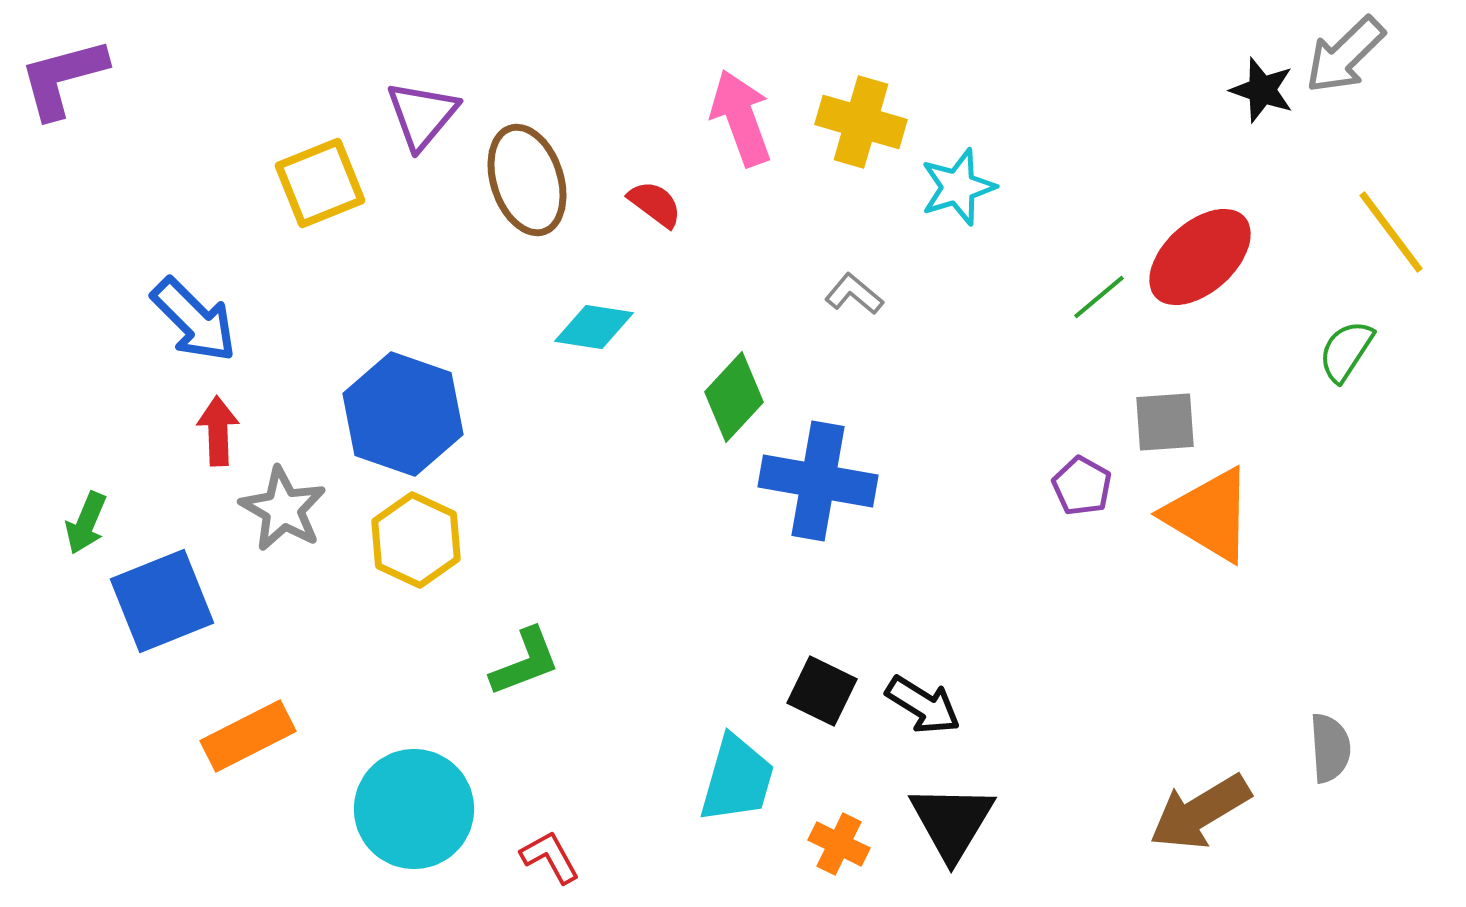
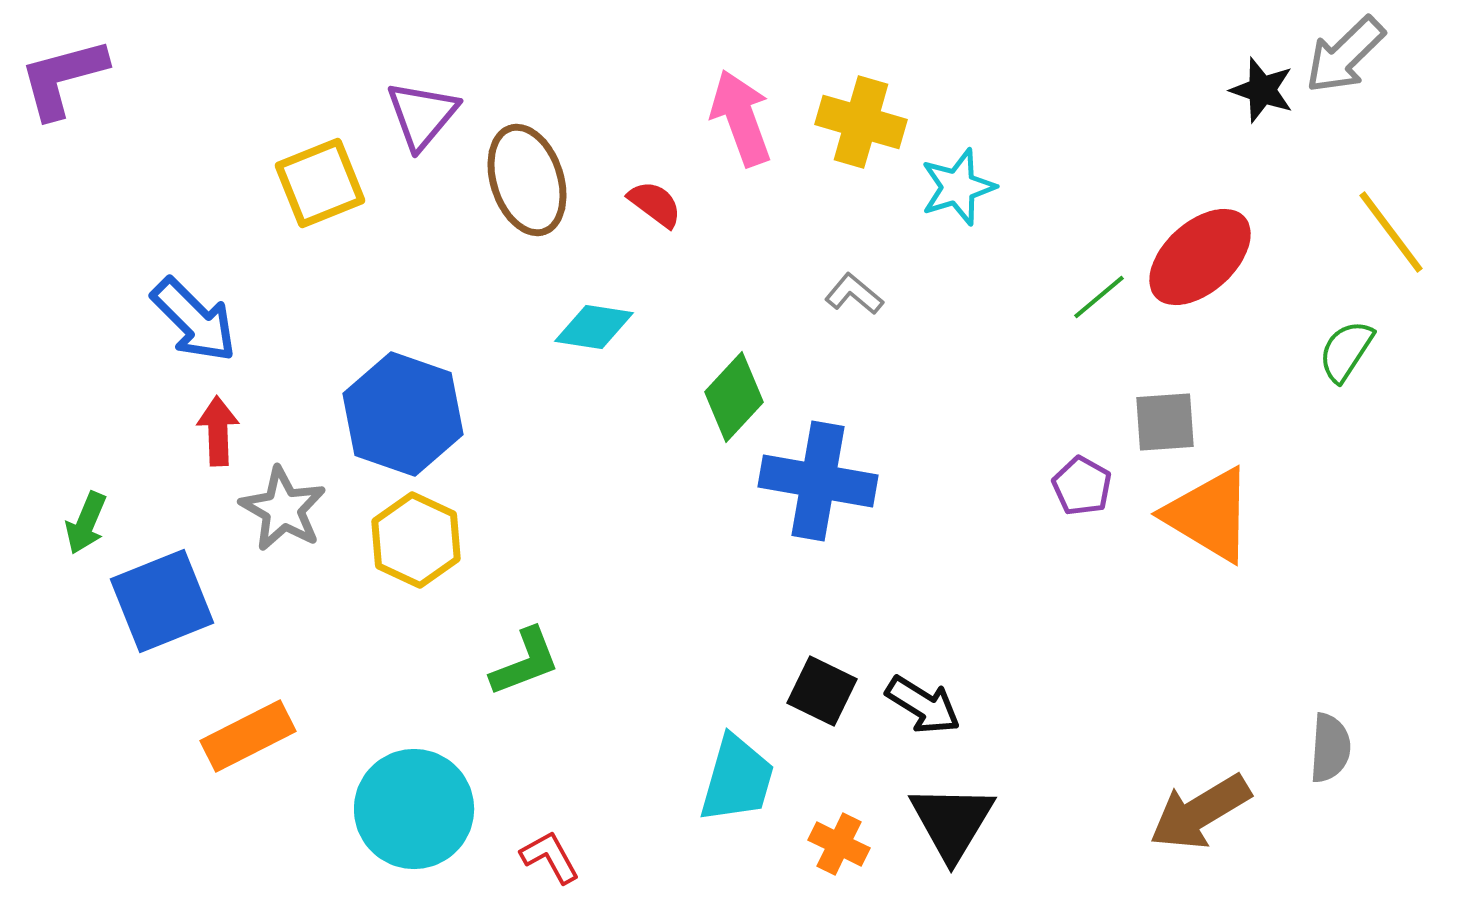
gray semicircle: rotated 8 degrees clockwise
